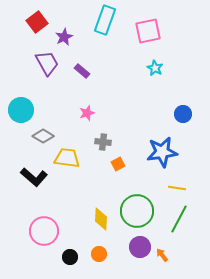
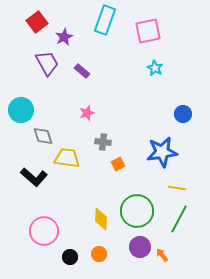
gray diamond: rotated 40 degrees clockwise
